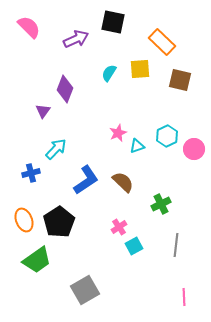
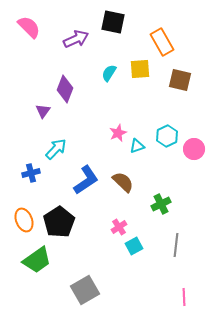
orange rectangle: rotated 16 degrees clockwise
